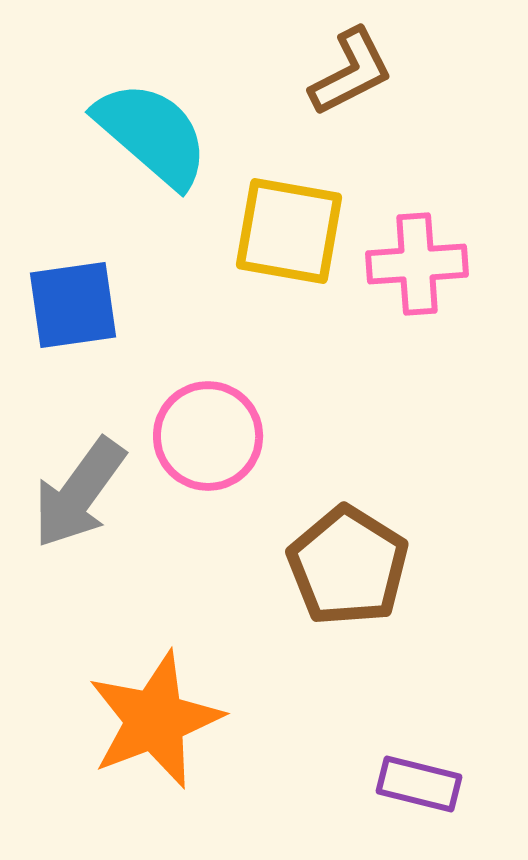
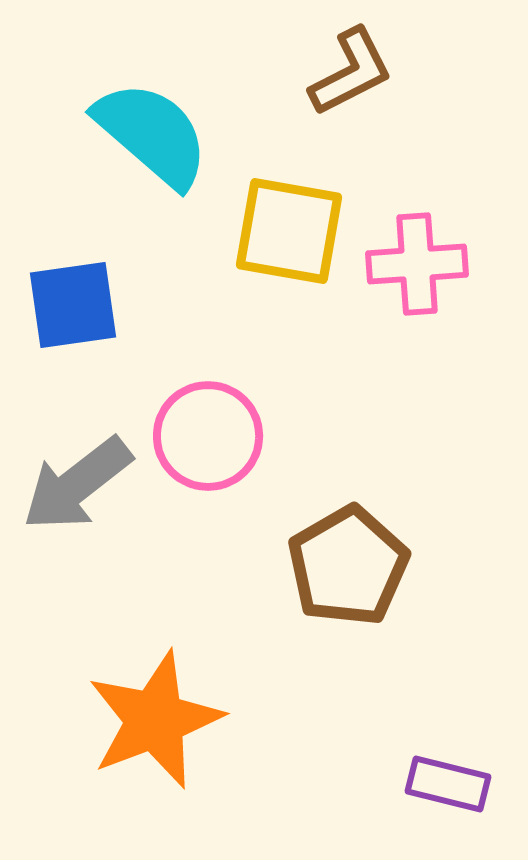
gray arrow: moved 2 px left, 9 px up; rotated 16 degrees clockwise
brown pentagon: rotated 10 degrees clockwise
purple rectangle: moved 29 px right
